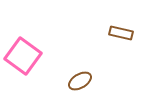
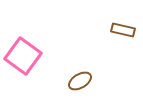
brown rectangle: moved 2 px right, 3 px up
